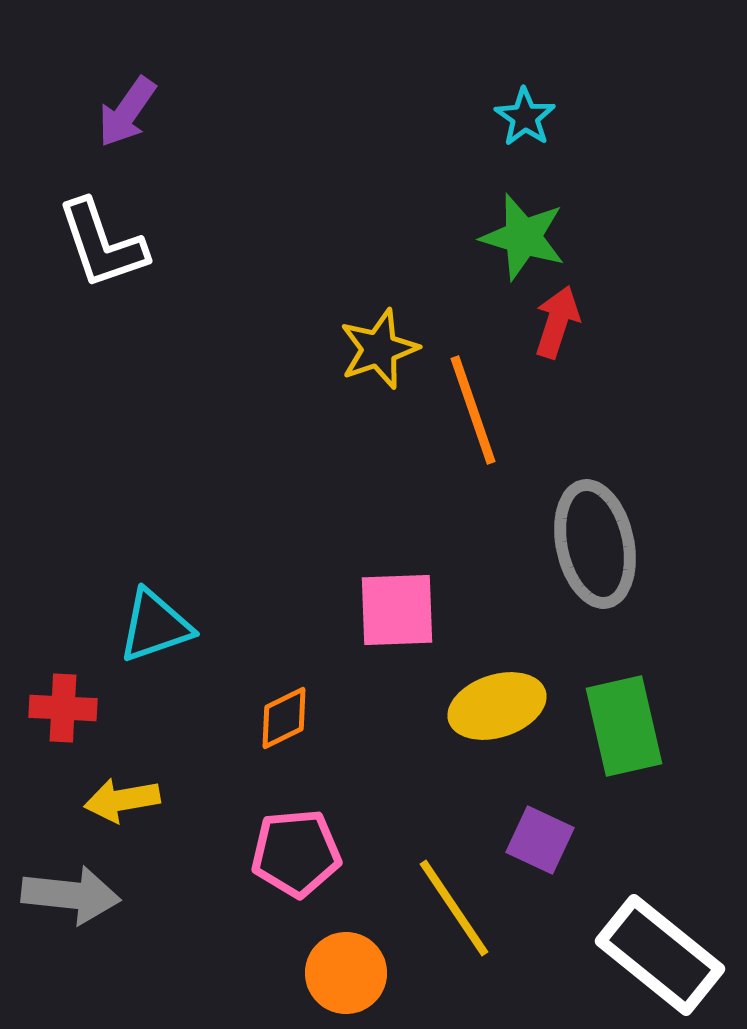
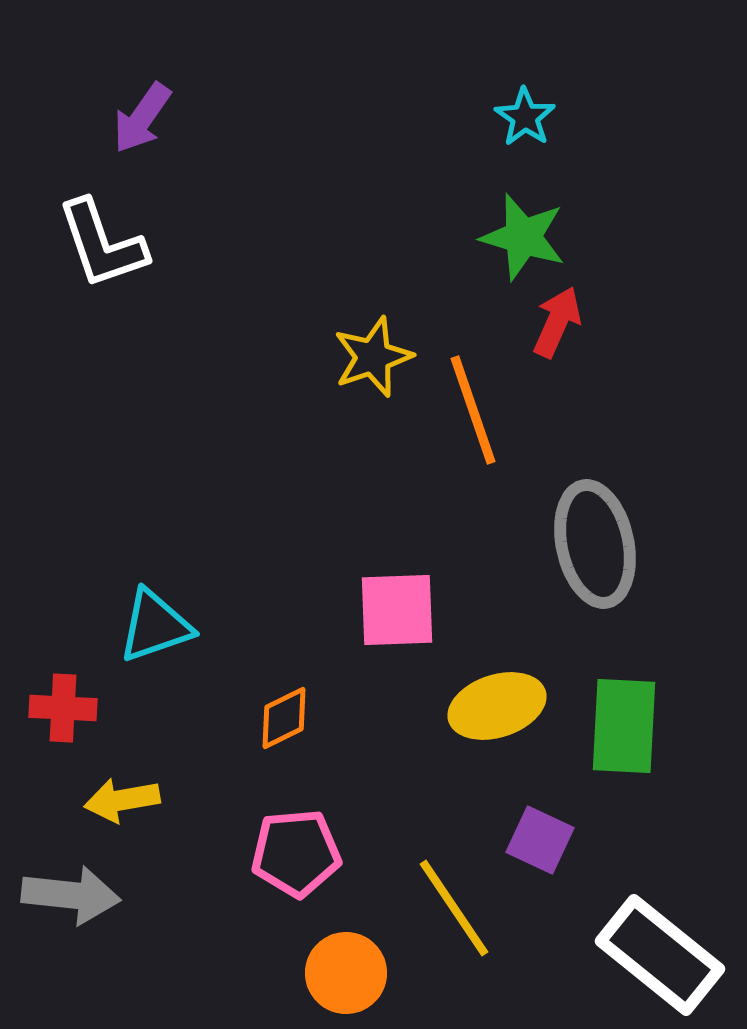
purple arrow: moved 15 px right, 6 px down
red arrow: rotated 6 degrees clockwise
yellow star: moved 6 px left, 8 px down
green rectangle: rotated 16 degrees clockwise
